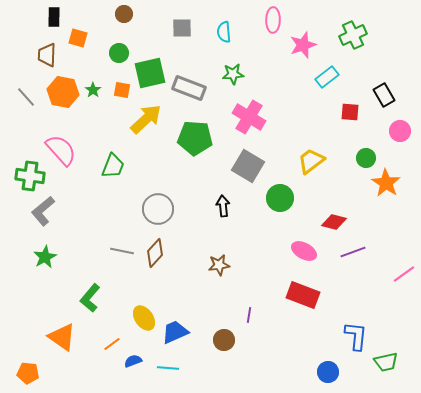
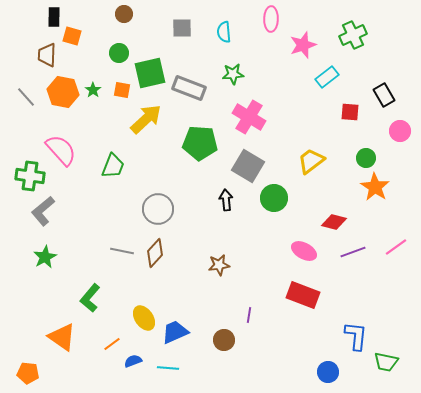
pink ellipse at (273, 20): moved 2 px left, 1 px up
orange square at (78, 38): moved 6 px left, 2 px up
green pentagon at (195, 138): moved 5 px right, 5 px down
orange star at (386, 183): moved 11 px left, 4 px down
green circle at (280, 198): moved 6 px left
black arrow at (223, 206): moved 3 px right, 6 px up
pink line at (404, 274): moved 8 px left, 27 px up
green trapezoid at (386, 362): rotated 25 degrees clockwise
